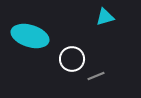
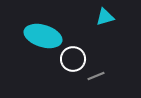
cyan ellipse: moved 13 px right
white circle: moved 1 px right
